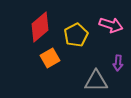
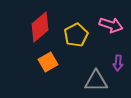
orange square: moved 2 px left, 4 px down
